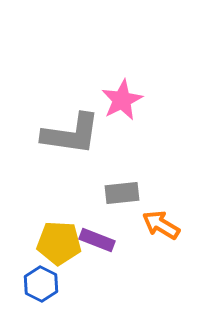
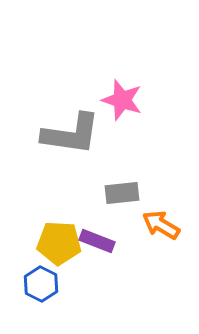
pink star: rotated 27 degrees counterclockwise
purple rectangle: moved 1 px down
